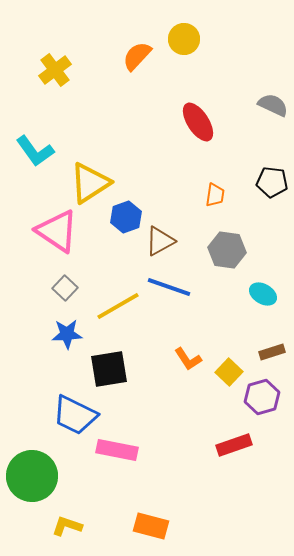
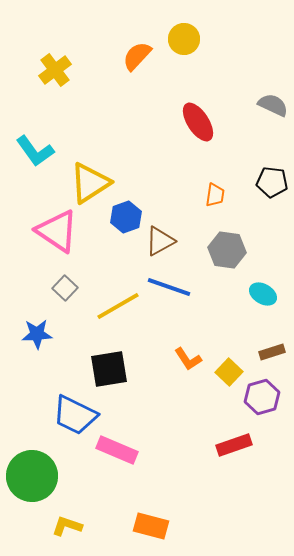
blue star: moved 30 px left
pink rectangle: rotated 12 degrees clockwise
